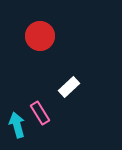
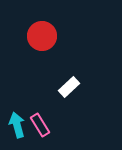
red circle: moved 2 px right
pink rectangle: moved 12 px down
